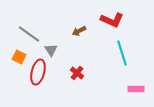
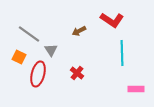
red L-shape: rotated 10 degrees clockwise
cyan line: rotated 15 degrees clockwise
red ellipse: moved 2 px down
